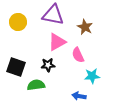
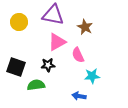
yellow circle: moved 1 px right
